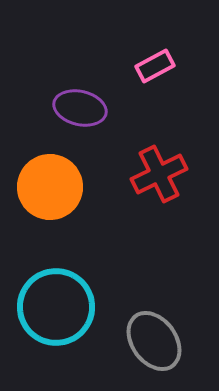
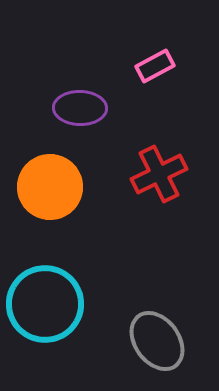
purple ellipse: rotated 12 degrees counterclockwise
cyan circle: moved 11 px left, 3 px up
gray ellipse: moved 3 px right
